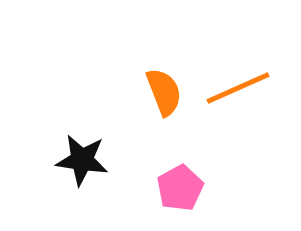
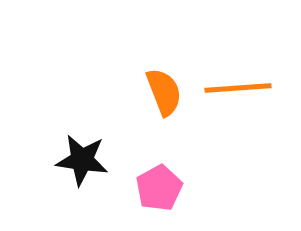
orange line: rotated 20 degrees clockwise
pink pentagon: moved 21 px left
